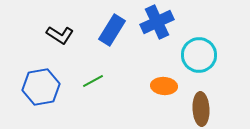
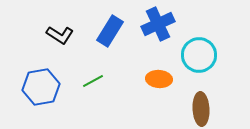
blue cross: moved 1 px right, 2 px down
blue rectangle: moved 2 px left, 1 px down
orange ellipse: moved 5 px left, 7 px up
